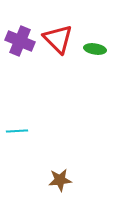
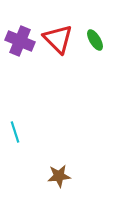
green ellipse: moved 9 px up; rotated 50 degrees clockwise
cyan line: moved 2 px left, 1 px down; rotated 75 degrees clockwise
brown star: moved 1 px left, 4 px up
